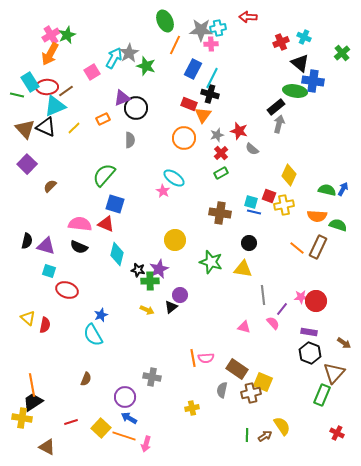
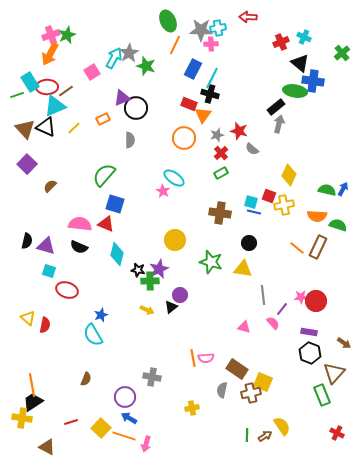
green ellipse at (165, 21): moved 3 px right
pink cross at (51, 35): rotated 12 degrees clockwise
green line at (17, 95): rotated 32 degrees counterclockwise
green rectangle at (322, 395): rotated 45 degrees counterclockwise
